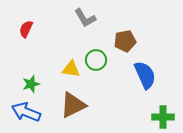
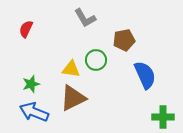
brown pentagon: moved 1 px left, 1 px up
brown triangle: moved 7 px up
blue arrow: moved 8 px right
